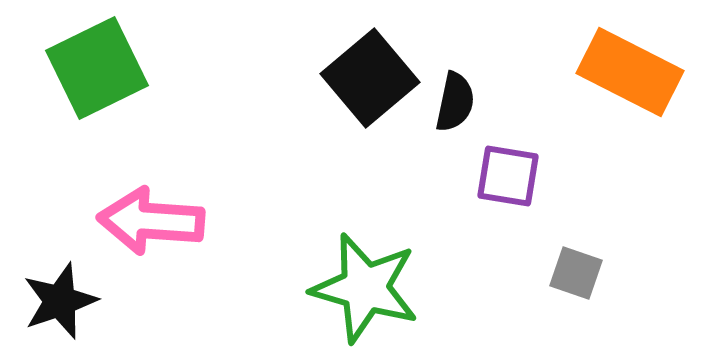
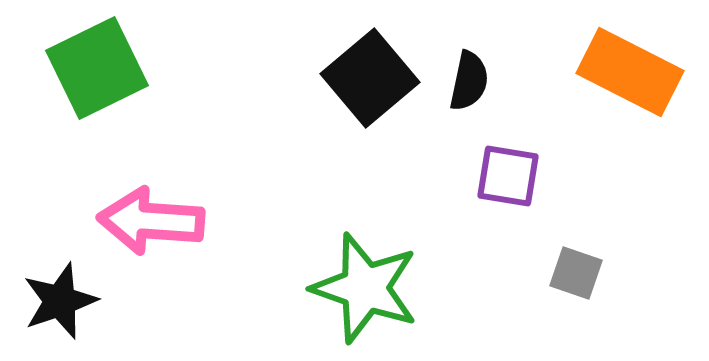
black semicircle: moved 14 px right, 21 px up
green star: rotated 3 degrees clockwise
